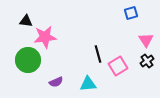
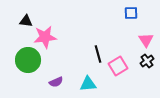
blue square: rotated 16 degrees clockwise
